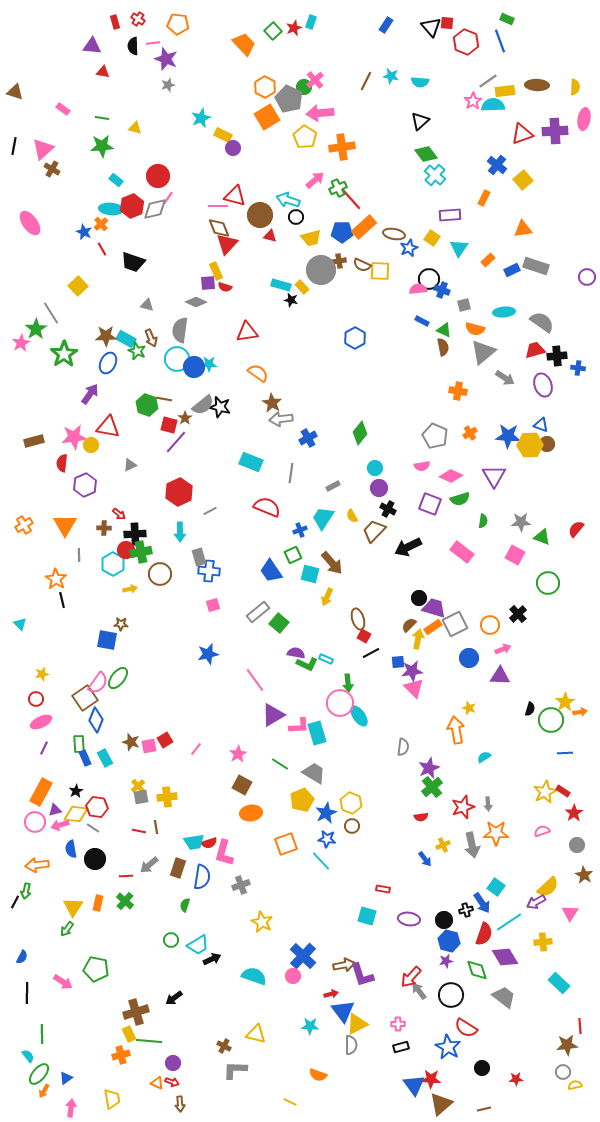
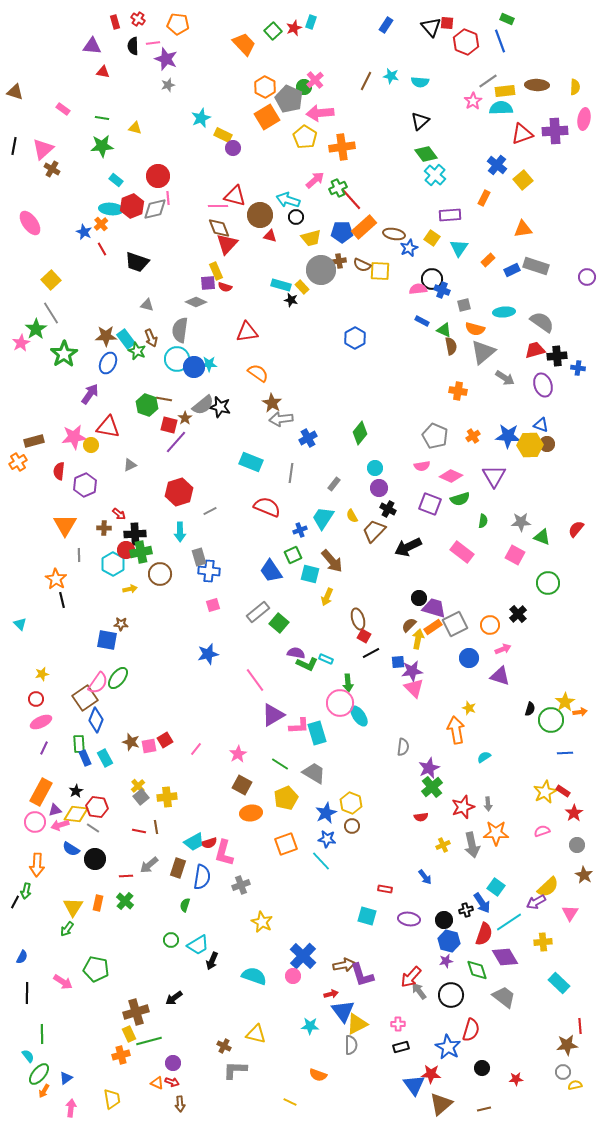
cyan semicircle at (493, 105): moved 8 px right, 3 px down
pink line at (168, 198): rotated 40 degrees counterclockwise
black trapezoid at (133, 262): moved 4 px right
black circle at (429, 279): moved 3 px right
yellow square at (78, 286): moved 27 px left, 6 px up
cyan rectangle at (126, 339): rotated 24 degrees clockwise
brown semicircle at (443, 347): moved 8 px right, 1 px up
orange cross at (470, 433): moved 3 px right, 3 px down
red semicircle at (62, 463): moved 3 px left, 8 px down
gray rectangle at (333, 486): moved 1 px right, 2 px up; rotated 24 degrees counterclockwise
red hexagon at (179, 492): rotated 8 degrees clockwise
orange cross at (24, 525): moved 6 px left, 63 px up
brown arrow at (332, 563): moved 2 px up
purple triangle at (500, 676): rotated 15 degrees clockwise
gray square at (141, 797): rotated 28 degrees counterclockwise
yellow pentagon at (302, 800): moved 16 px left, 2 px up
cyan trapezoid at (194, 842): rotated 20 degrees counterclockwise
blue semicircle at (71, 849): rotated 48 degrees counterclockwise
blue arrow at (425, 859): moved 18 px down
orange arrow at (37, 865): rotated 80 degrees counterclockwise
red rectangle at (383, 889): moved 2 px right
black arrow at (212, 959): moved 2 px down; rotated 138 degrees clockwise
red semicircle at (466, 1028): moved 5 px right, 2 px down; rotated 105 degrees counterclockwise
green line at (149, 1041): rotated 20 degrees counterclockwise
red star at (431, 1079): moved 5 px up
